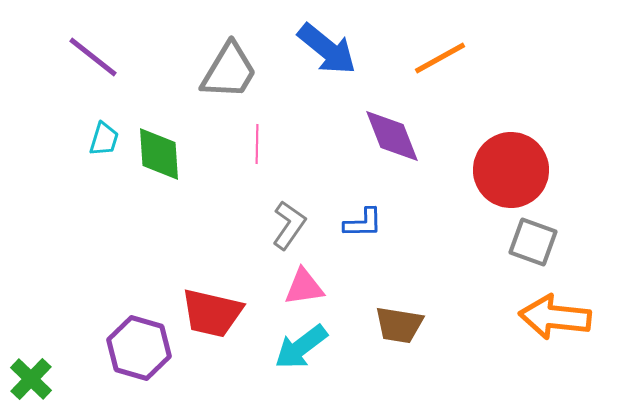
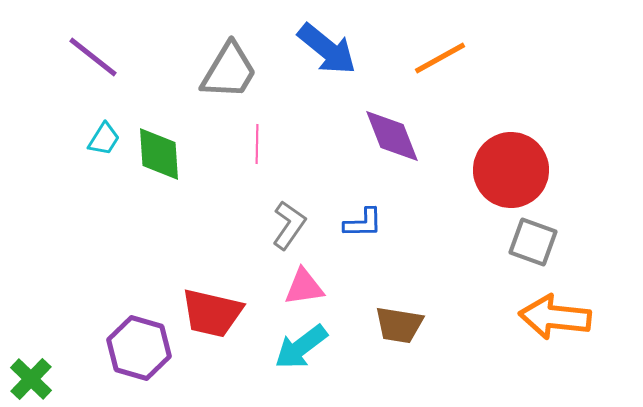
cyan trapezoid: rotated 15 degrees clockwise
